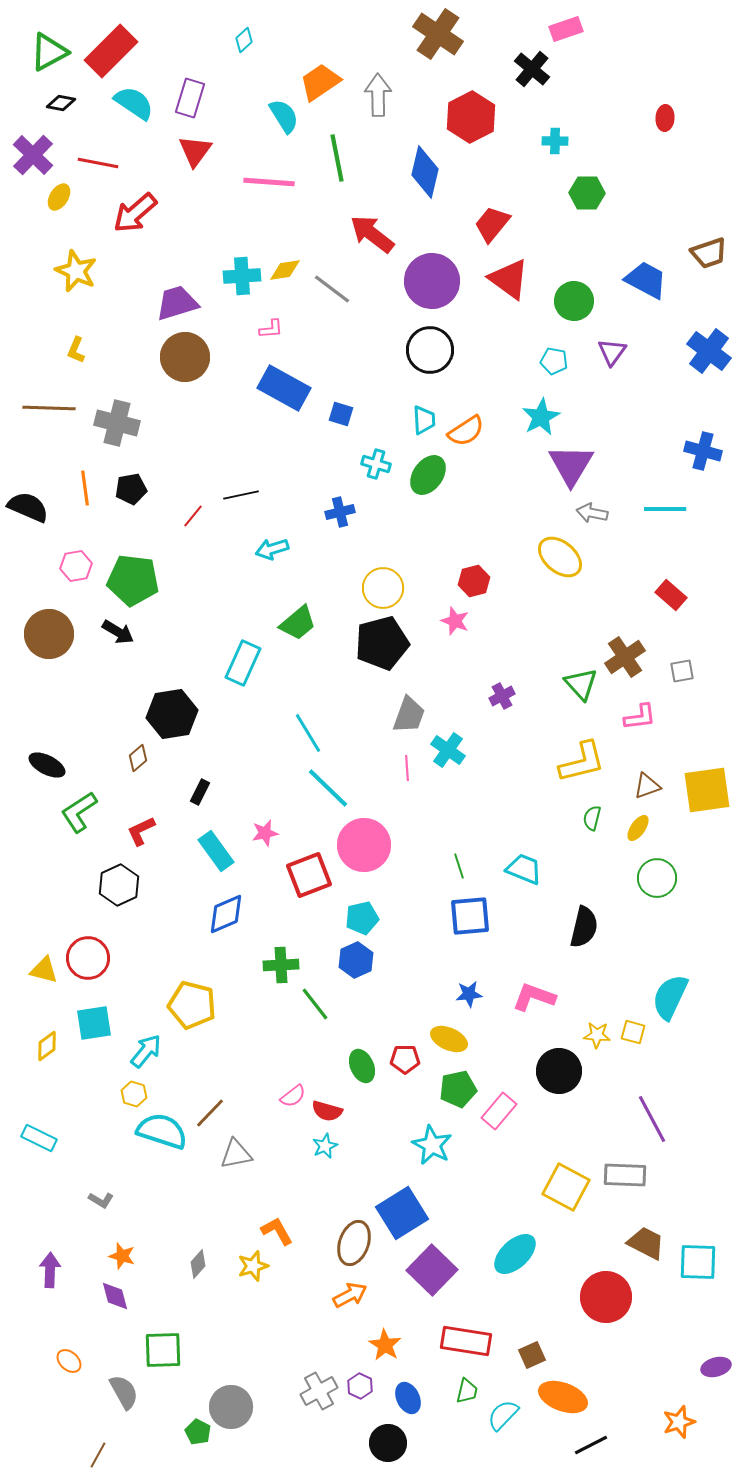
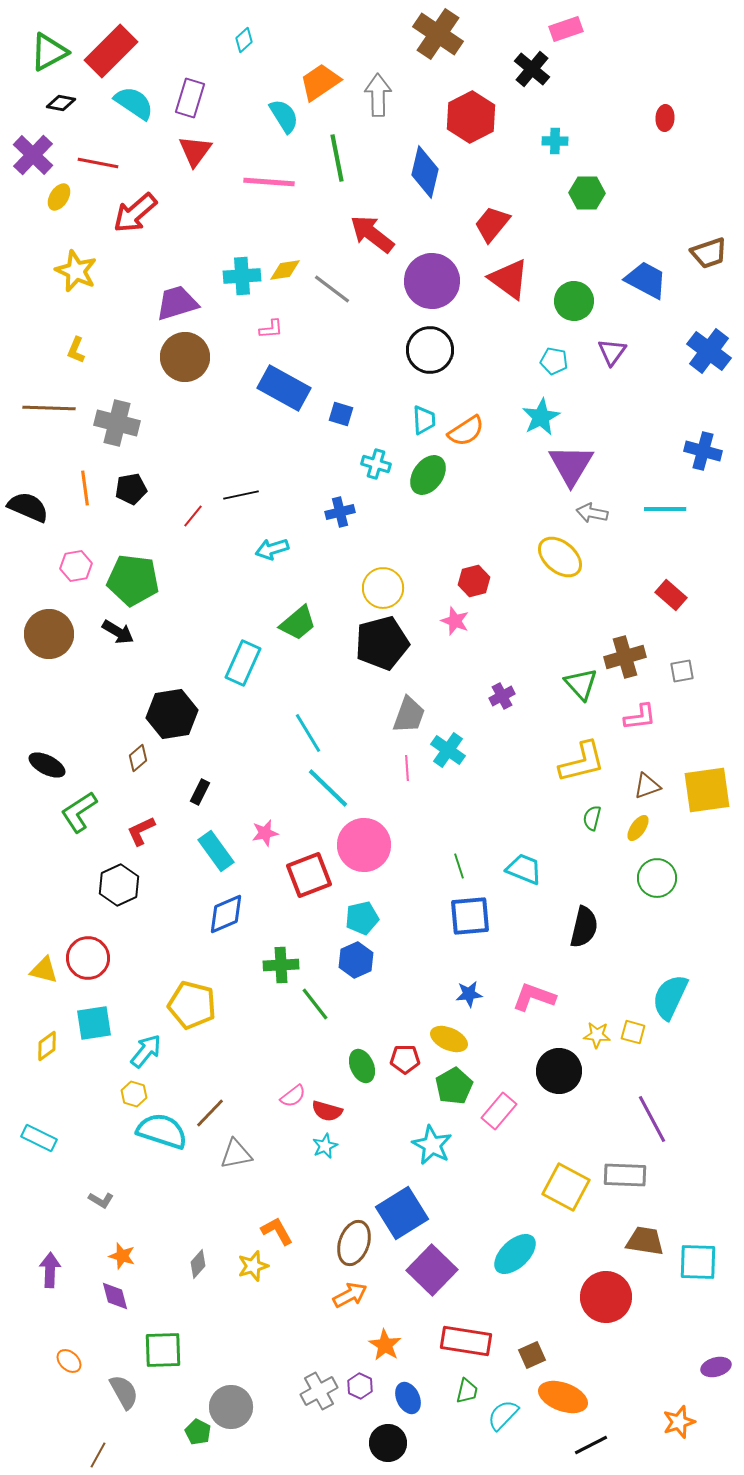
brown cross at (625, 657): rotated 18 degrees clockwise
green pentagon at (458, 1089): moved 4 px left, 3 px up; rotated 18 degrees counterclockwise
brown trapezoid at (646, 1243): moved 1 px left, 2 px up; rotated 18 degrees counterclockwise
